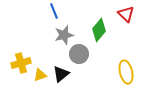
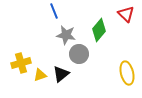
gray star: moved 2 px right; rotated 24 degrees clockwise
yellow ellipse: moved 1 px right, 1 px down
